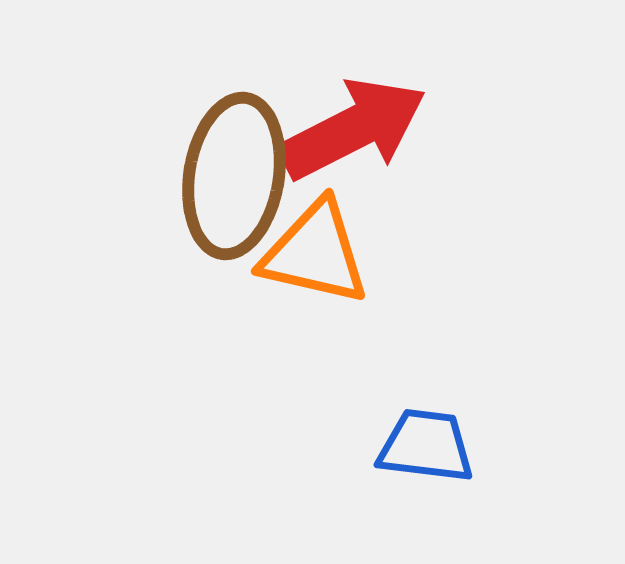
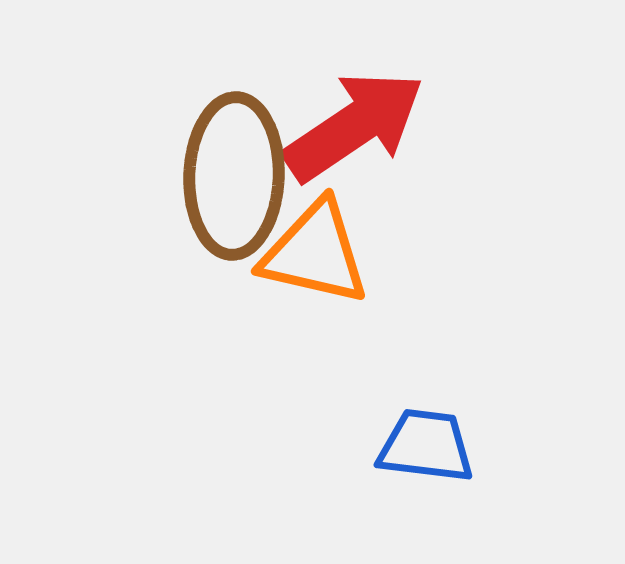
red arrow: moved 1 px right, 3 px up; rotated 7 degrees counterclockwise
brown ellipse: rotated 7 degrees counterclockwise
